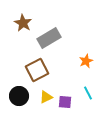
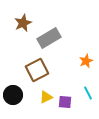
brown star: rotated 18 degrees clockwise
black circle: moved 6 px left, 1 px up
